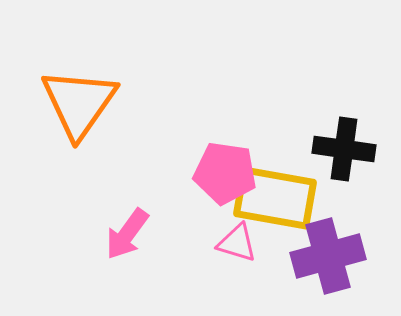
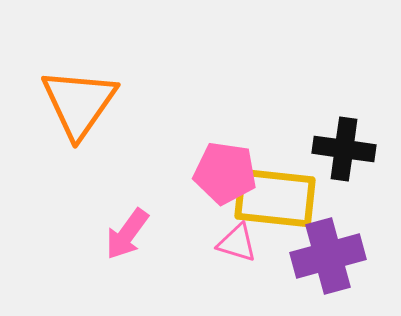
yellow rectangle: rotated 4 degrees counterclockwise
